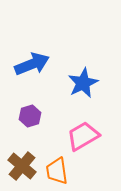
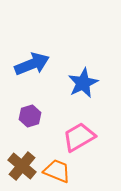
pink trapezoid: moved 4 px left, 1 px down
orange trapezoid: rotated 120 degrees clockwise
